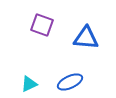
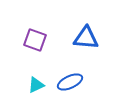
purple square: moved 7 px left, 15 px down
cyan triangle: moved 7 px right, 1 px down
